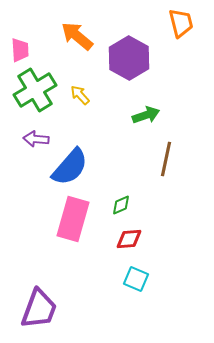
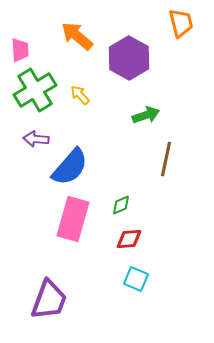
purple trapezoid: moved 10 px right, 9 px up
